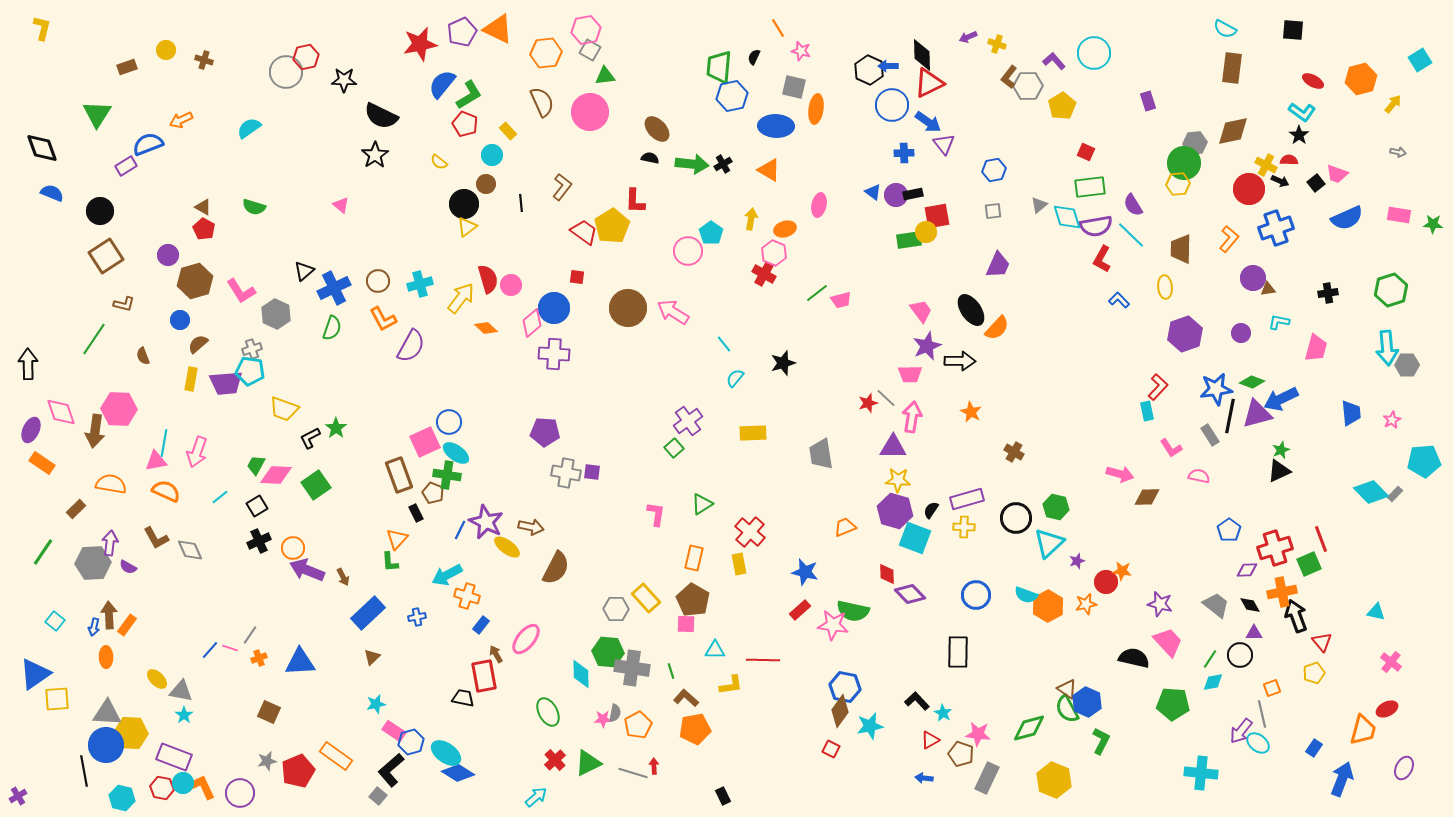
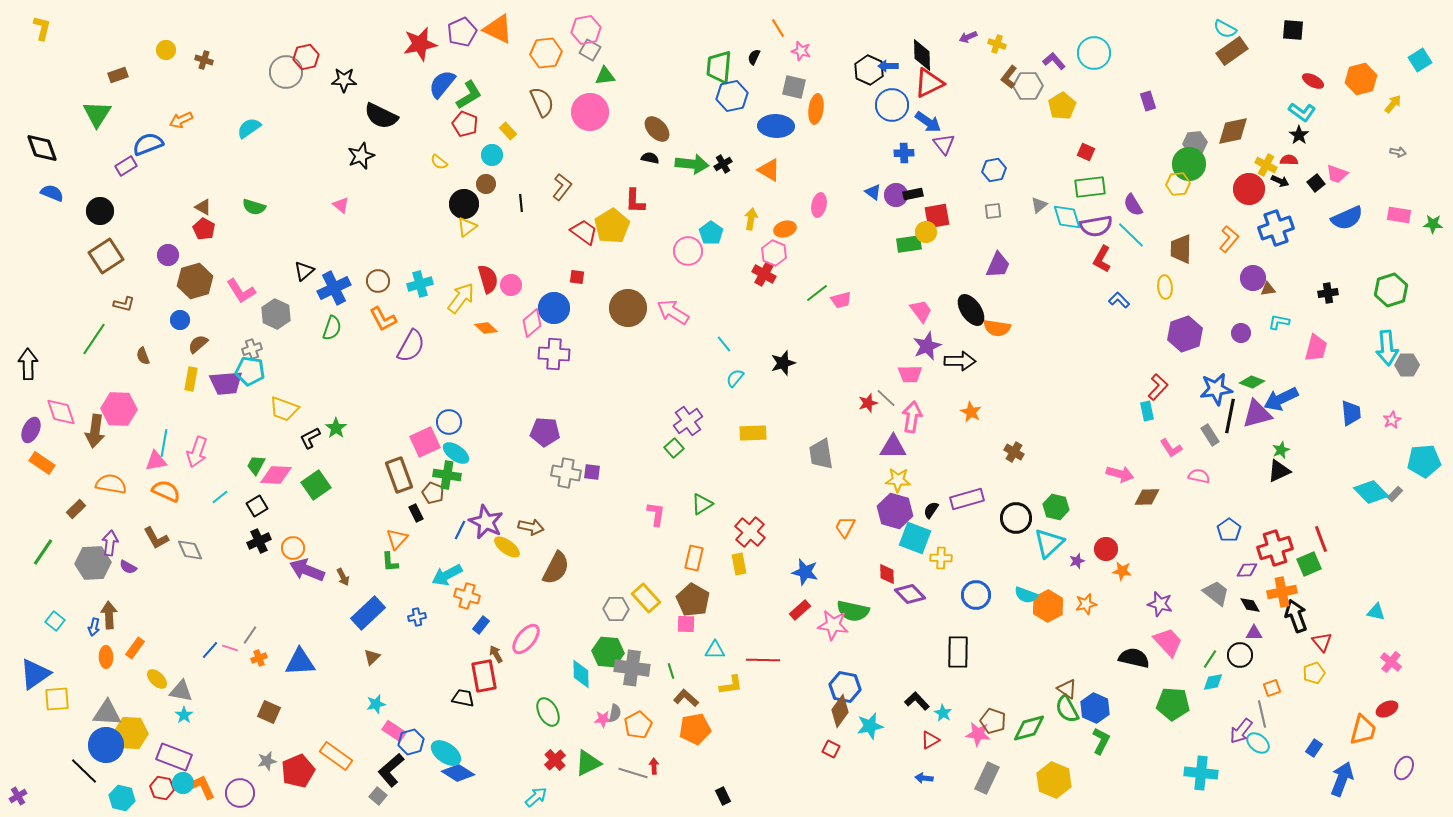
brown rectangle at (127, 67): moved 9 px left, 8 px down
brown rectangle at (1232, 68): moved 17 px up; rotated 48 degrees clockwise
black star at (375, 155): moved 14 px left, 1 px down; rotated 12 degrees clockwise
green circle at (1184, 163): moved 5 px right, 1 px down
green rectangle at (909, 240): moved 4 px down
orange semicircle at (997, 328): rotated 56 degrees clockwise
orange trapezoid at (845, 527): rotated 40 degrees counterclockwise
yellow cross at (964, 527): moved 23 px left, 31 px down
red circle at (1106, 582): moved 33 px up
gray trapezoid at (1216, 605): moved 12 px up
orange rectangle at (127, 625): moved 8 px right, 23 px down
blue hexagon at (1087, 702): moved 8 px right, 6 px down
brown pentagon at (961, 754): moved 32 px right, 33 px up
black line at (84, 771): rotated 36 degrees counterclockwise
